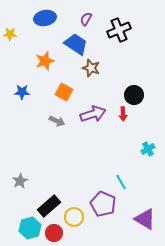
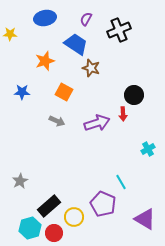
purple arrow: moved 4 px right, 9 px down
